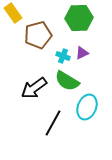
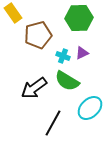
cyan ellipse: moved 3 px right, 1 px down; rotated 25 degrees clockwise
